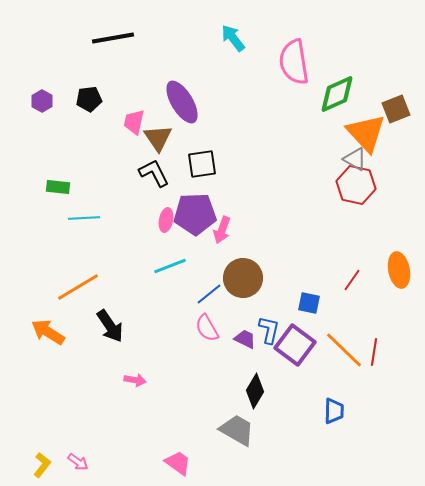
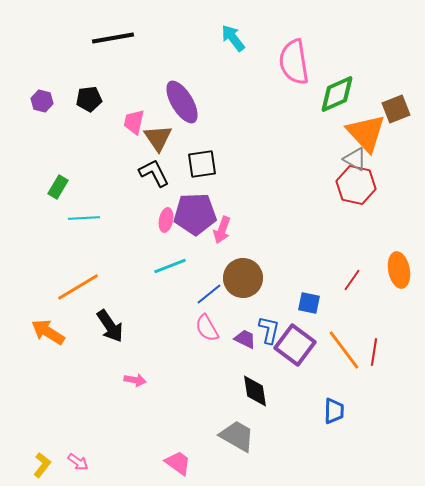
purple hexagon at (42, 101): rotated 15 degrees counterclockwise
green rectangle at (58, 187): rotated 65 degrees counterclockwise
orange line at (344, 350): rotated 9 degrees clockwise
black diamond at (255, 391): rotated 40 degrees counterclockwise
gray trapezoid at (237, 430): moved 6 px down
